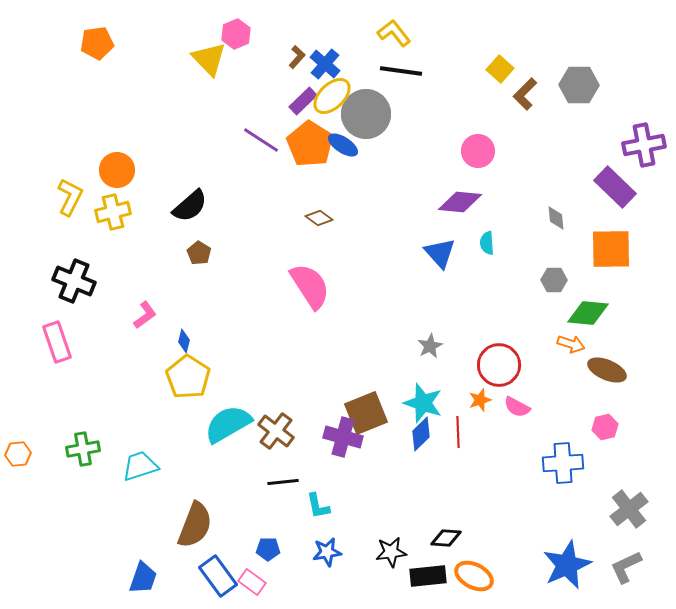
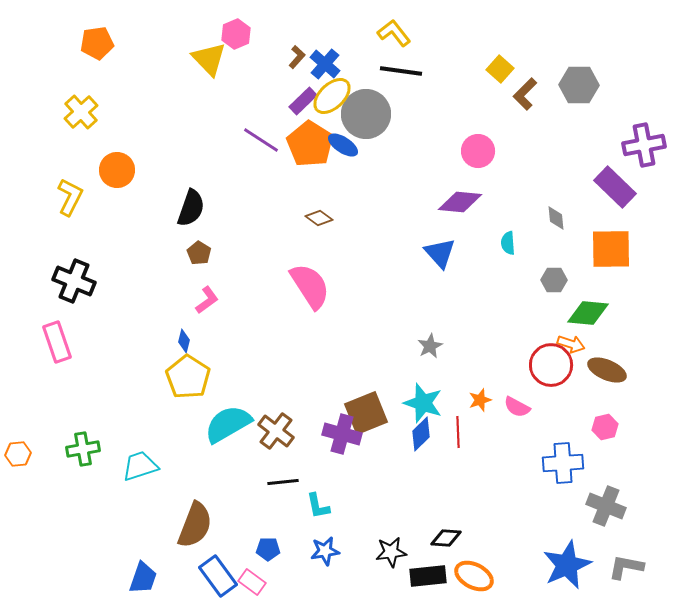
black semicircle at (190, 206): moved 1 px right, 2 px down; rotated 30 degrees counterclockwise
yellow cross at (113, 212): moved 32 px left, 100 px up; rotated 28 degrees counterclockwise
cyan semicircle at (487, 243): moved 21 px right
pink L-shape at (145, 315): moved 62 px right, 15 px up
red circle at (499, 365): moved 52 px right
purple cross at (343, 437): moved 1 px left, 3 px up
gray cross at (629, 509): moved 23 px left, 3 px up; rotated 30 degrees counterclockwise
blue star at (327, 552): moved 2 px left, 1 px up
gray L-shape at (626, 567): rotated 36 degrees clockwise
